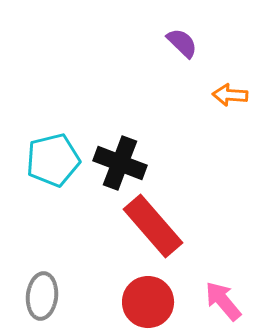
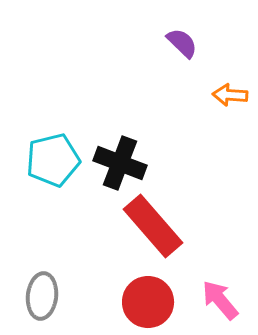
pink arrow: moved 3 px left, 1 px up
